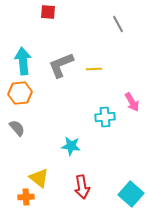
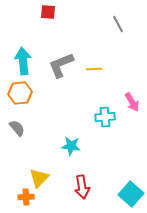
yellow triangle: rotated 35 degrees clockwise
